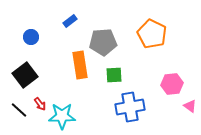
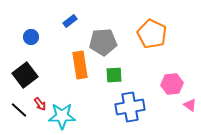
pink triangle: moved 1 px up
